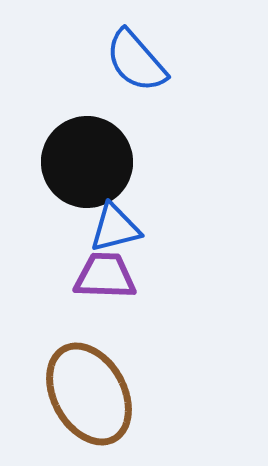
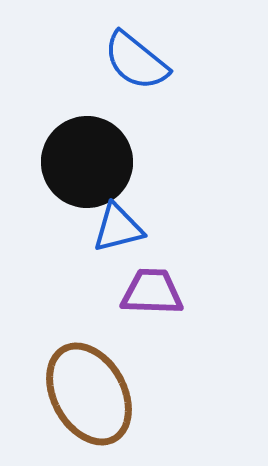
blue semicircle: rotated 10 degrees counterclockwise
blue triangle: moved 3 px right
purple trapezoid: moved 47 px right, 16 px down
